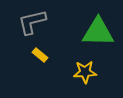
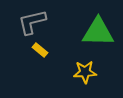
yellow rectangle: moved 5 px up
